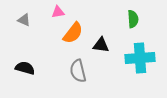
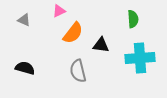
pink triangle: moved 1 px right, 1 px up; rotated 16 degrees counterclockwise
